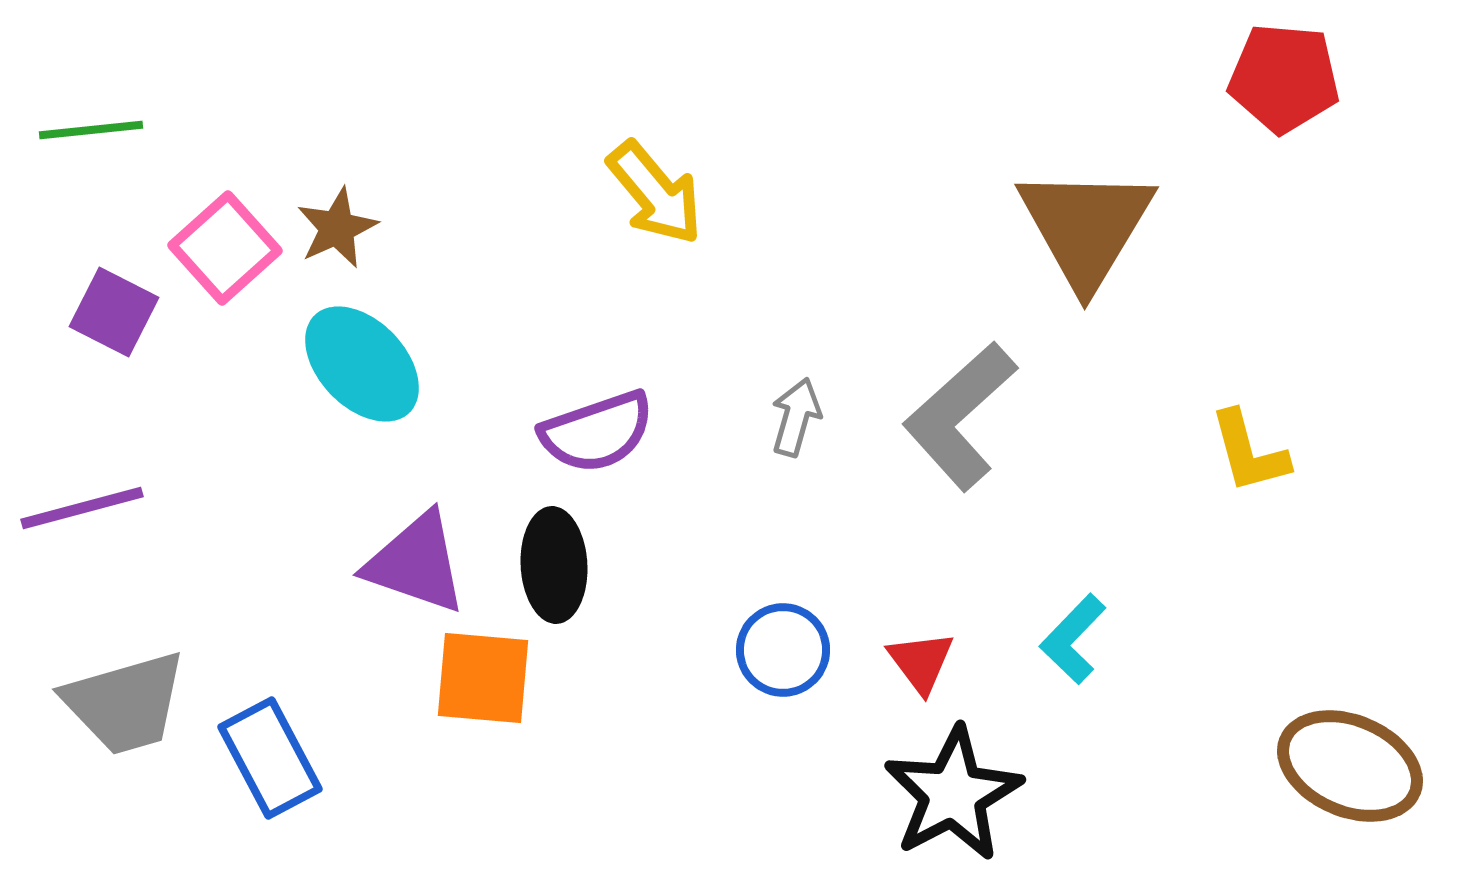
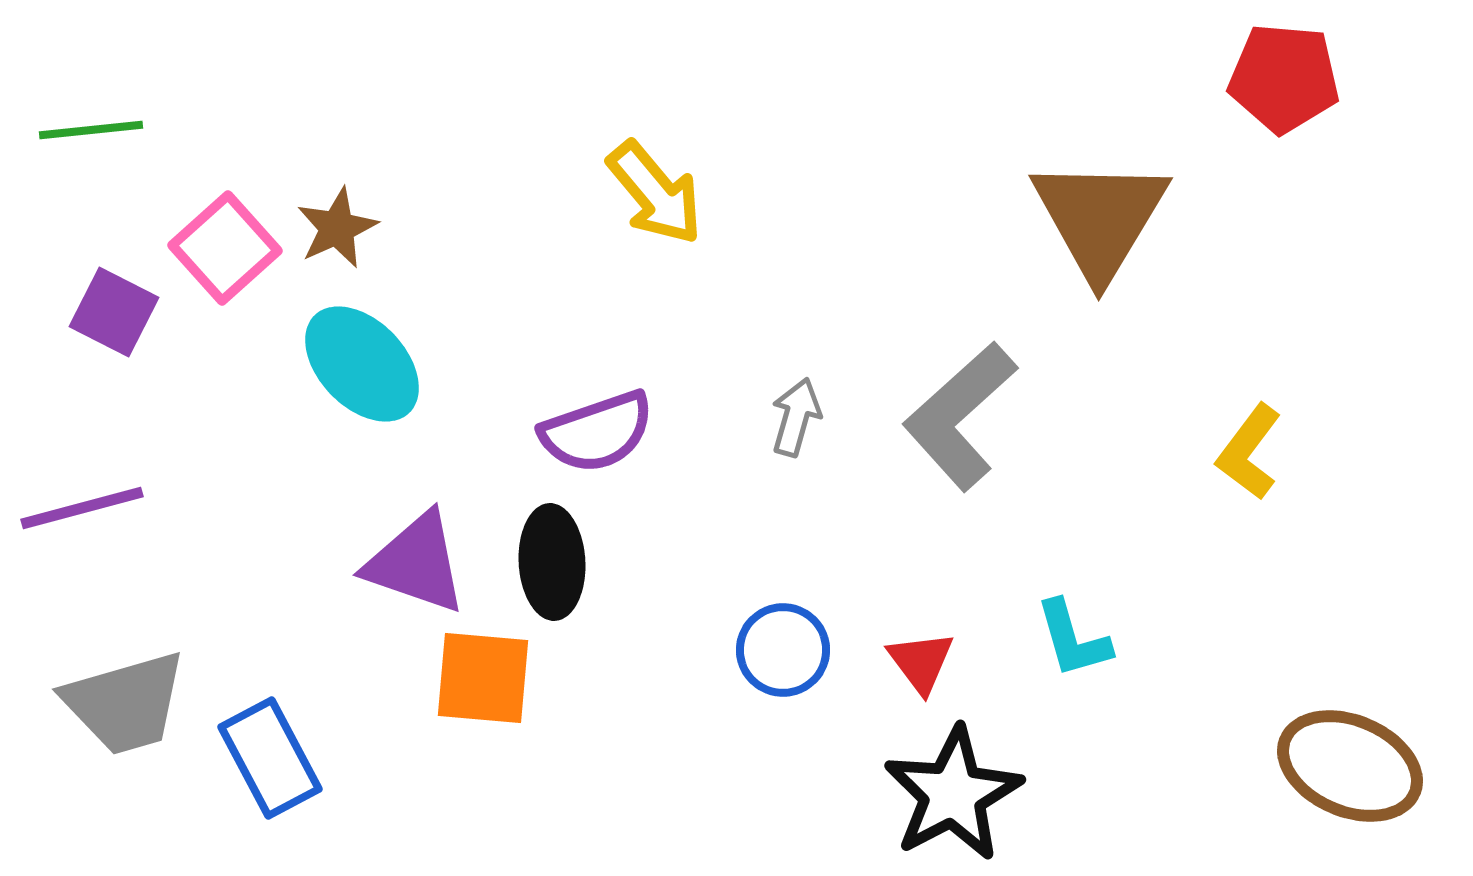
brown triangle: moved 14 px right, 9 px up
yellow L-shape: rotated 52 degrees clockwise
black ellipse: moved 2 px left, 3 px up
cyan L-shape: rotated 60 degrees counterclockwise
